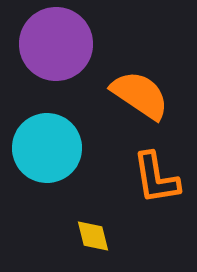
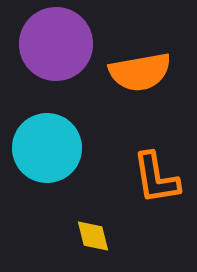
orange semicircle: moved 23 px up; rotated 136 degrees clockwise
